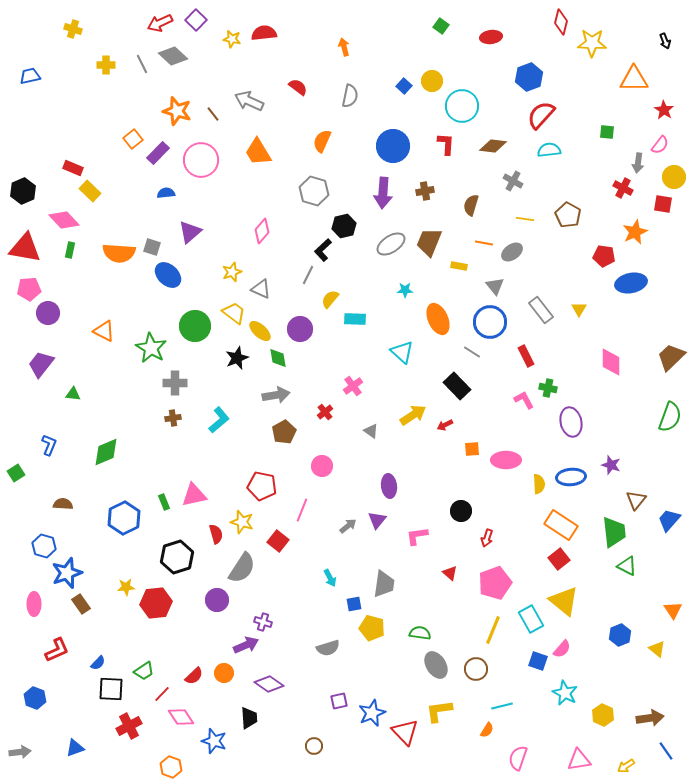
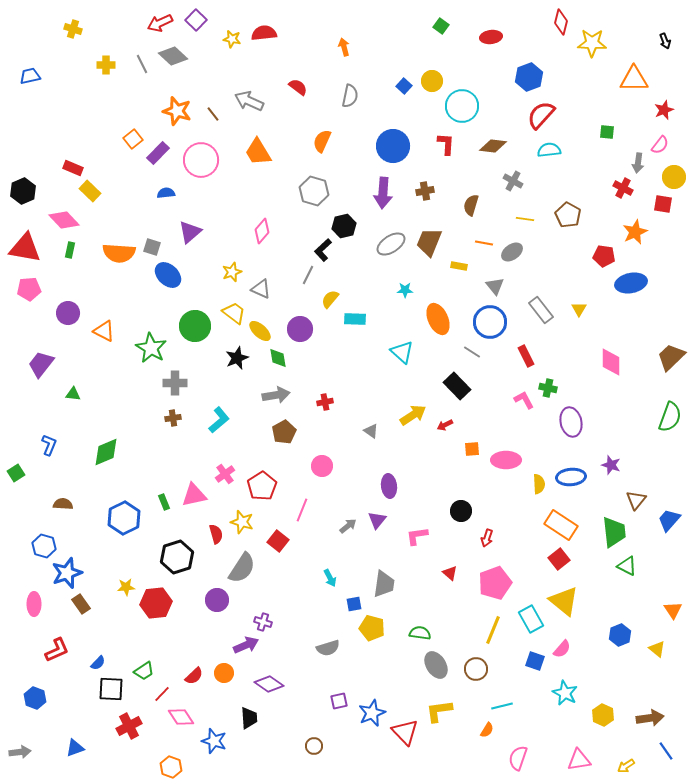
red star at (664, 110): rotated 18 degrees clockwise
purple circle at (48, 313): moved 20 px right
pink cross at (353, 386): moved 128 px left, 88 px down
red cross at (325, 412): moved 10 px up; rotated 28 degrees clockwise
red pentagon at (262, 486): rotated 28 degrees clockwise
blue square at (538, 661): moved 3 px left
